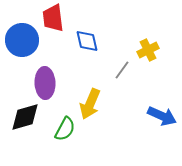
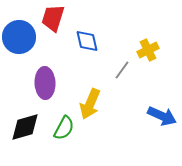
red trapezoid: rotated 24 degrees clockwise
blue circle: moved 3 px left, 3 px up
black diamond: moved 10 px down
green semicircle: moved 1 px left, 1 px up
